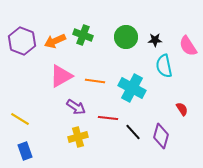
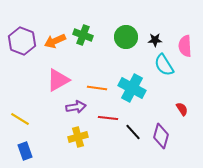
pink semicircle: moved 3 px left; rotated 30 degrees clockwise
cyan semicircle: moved 1 px up; rotated 20 degrees counterclockwise
pink triangle: moved 3 px left, 4 px down
orange line: moved 2 px right, 7 px down
purple arrow: rotated 42 degrees counterclockwise
